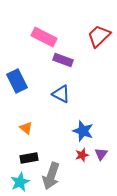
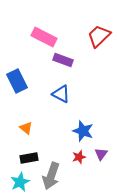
red star: moved 3 px left, 2 px down
